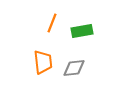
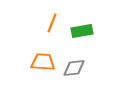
orange trapezoid: rotated 80 degrees counterclockwise
